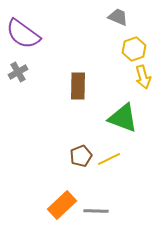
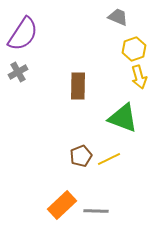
purple semicircle: rotated 93 degrees counterclockwise
yellow arrow: moved 4 px left
